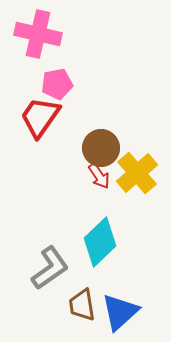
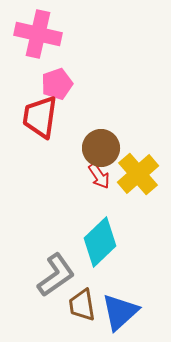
pink pentagon: rotated 8 degrees counterclockwise
red trapezoid: rotated 27 degrees counterclockwise
yellow cross: moved 1 px right, 1 px down
gray L-shape: moved 6 px right, 7 px down
